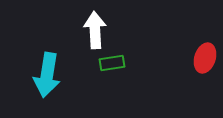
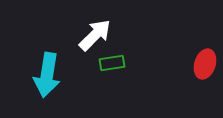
white arrow: moved 5 px down; rotated 48 degrees clockwise
red ellipse: moved 6 px down
